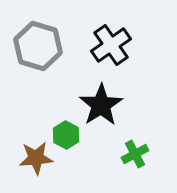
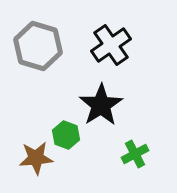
green hexagon: rotated 8 degrees counterclockwise
